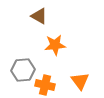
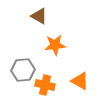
orange triangle: rotated 24 degrees counterclockwise
